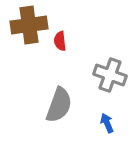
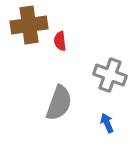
gray semicircle: moved 2 px up
